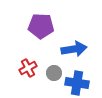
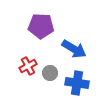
blue arrow: rotated 40 degrees clockwise
red cross: moved 2 px up
gray circle: moved 4 px left
